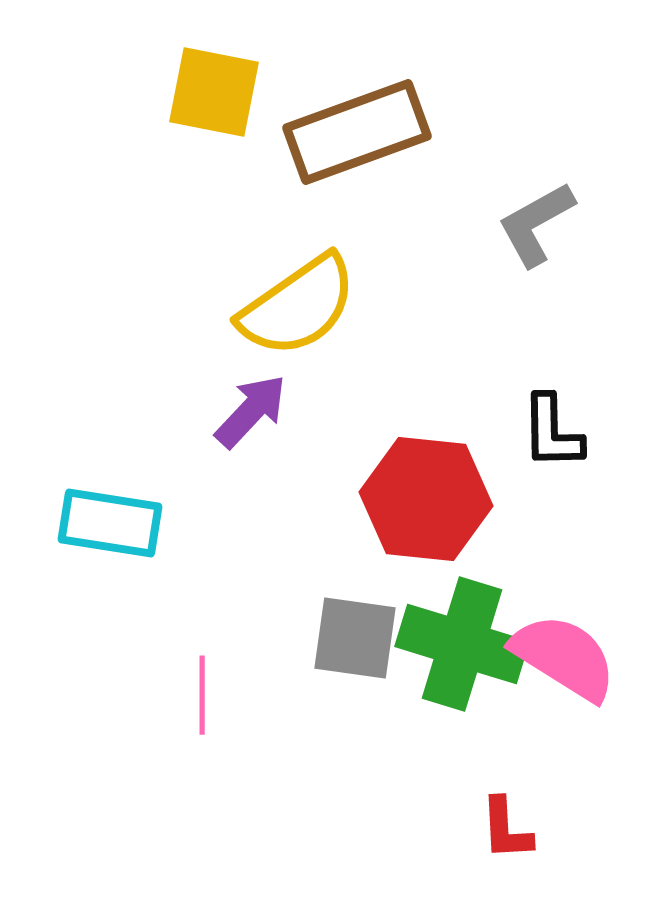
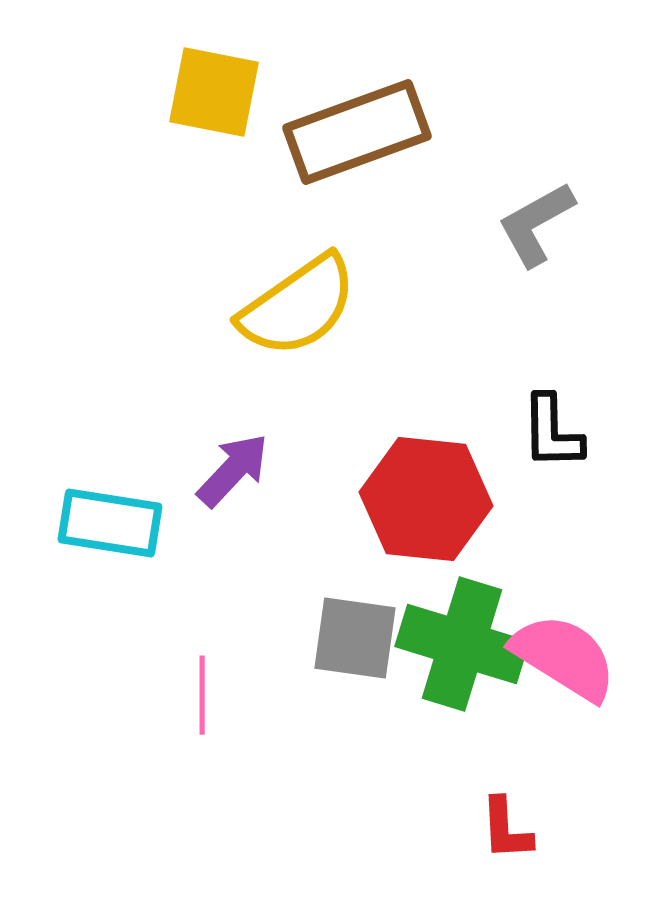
purple arrow: moved 18 px left, 59 px down
